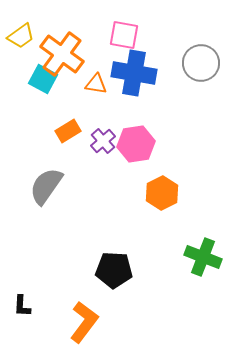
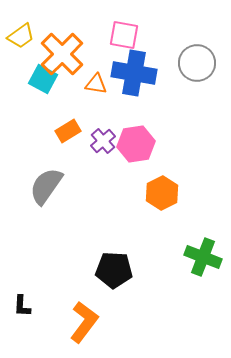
orange cross: rotated 9 degrees clockwise
gray circle: moved 4 px left
